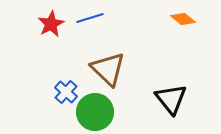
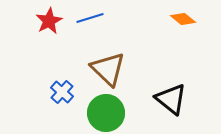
red star: moved 2 px left, 3 px up
blue cross: moved 4 px left
black triangle: rotated 12 degrees counterclockwise
green circle: moved 11 px right, 1 px down
